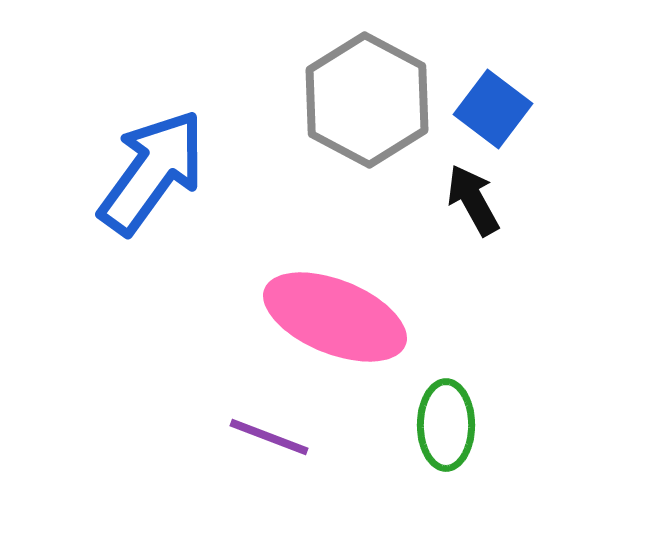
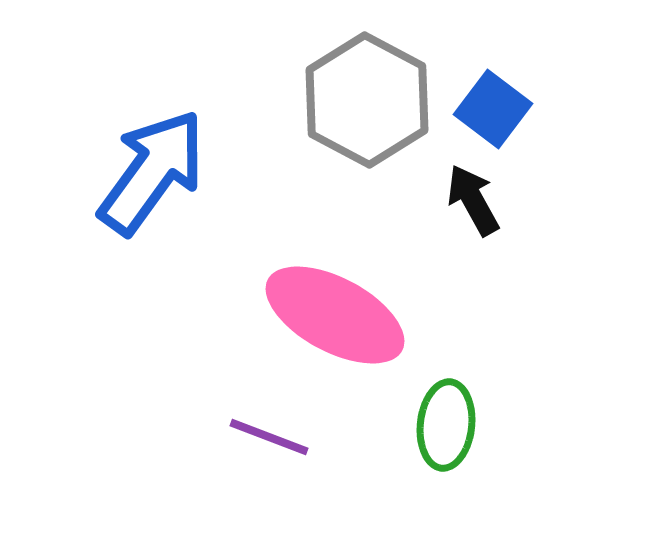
pink ellipse: moved 2 px up; rotated 6 degrees clockwise
green ellipse: rotated 6 degrees clockwise
